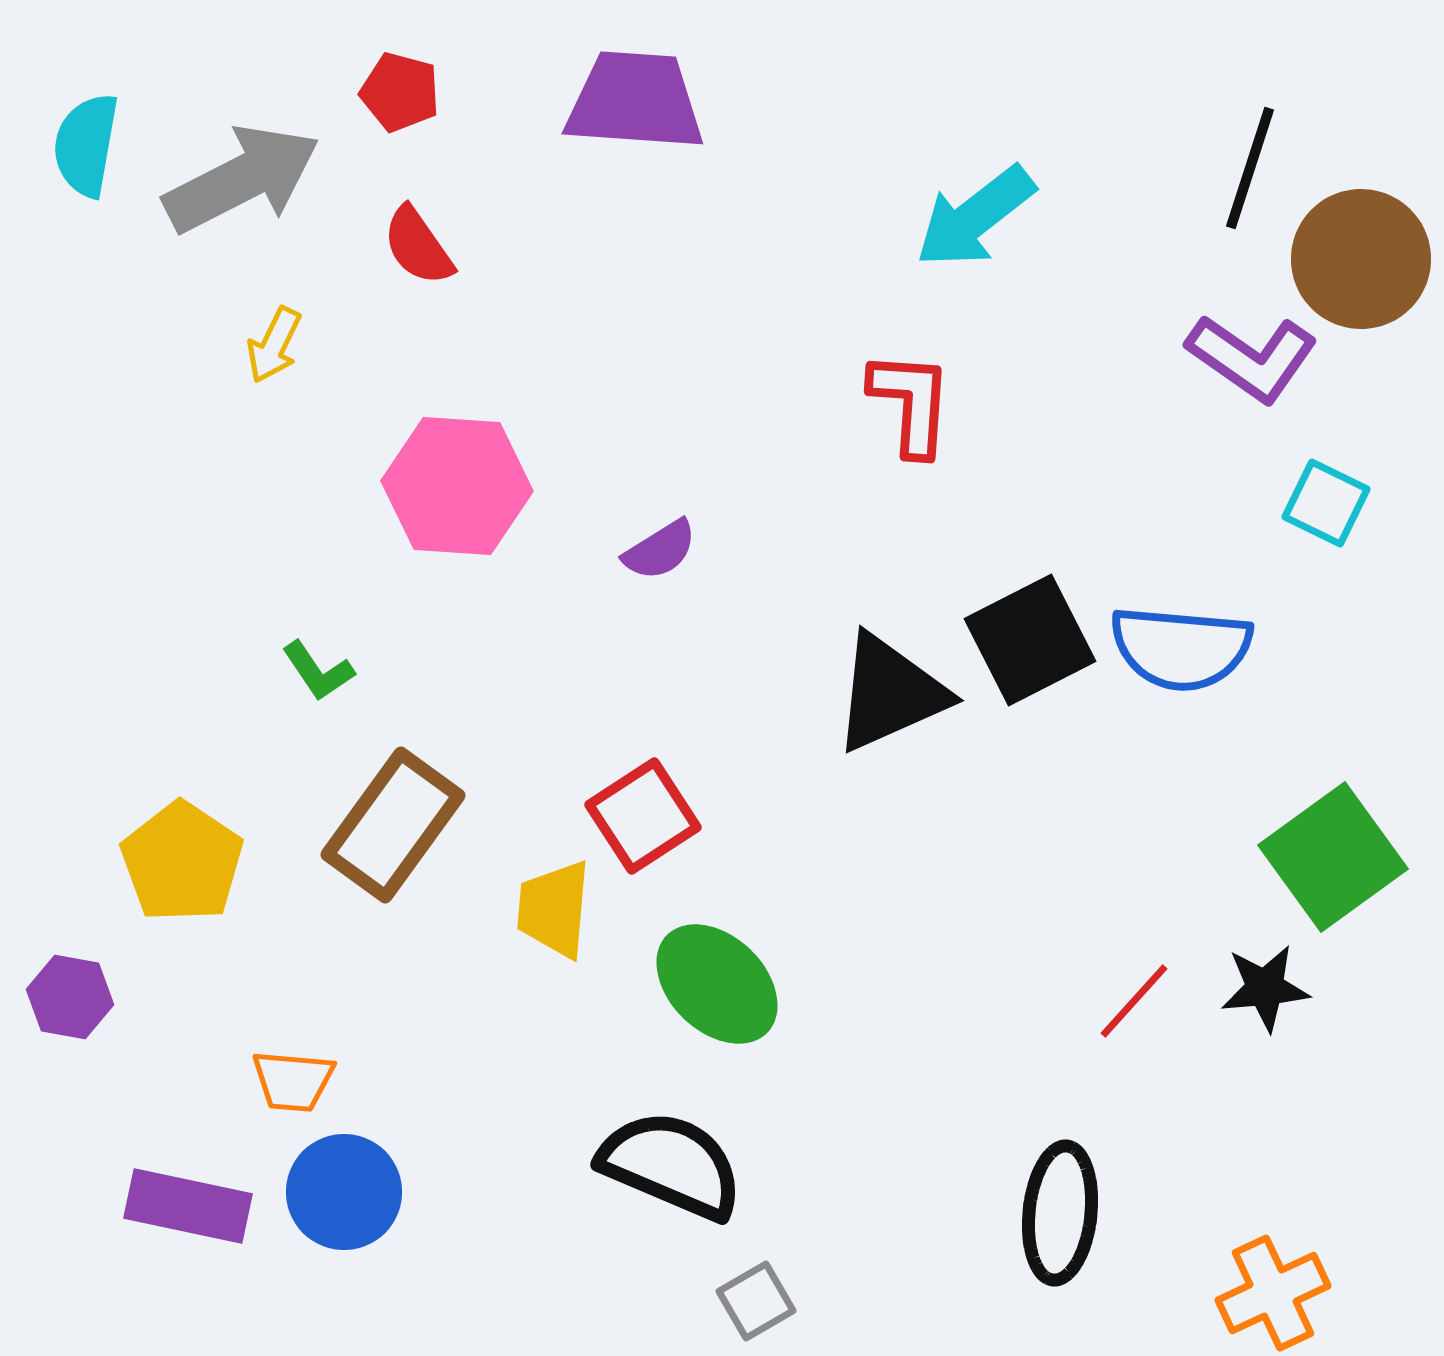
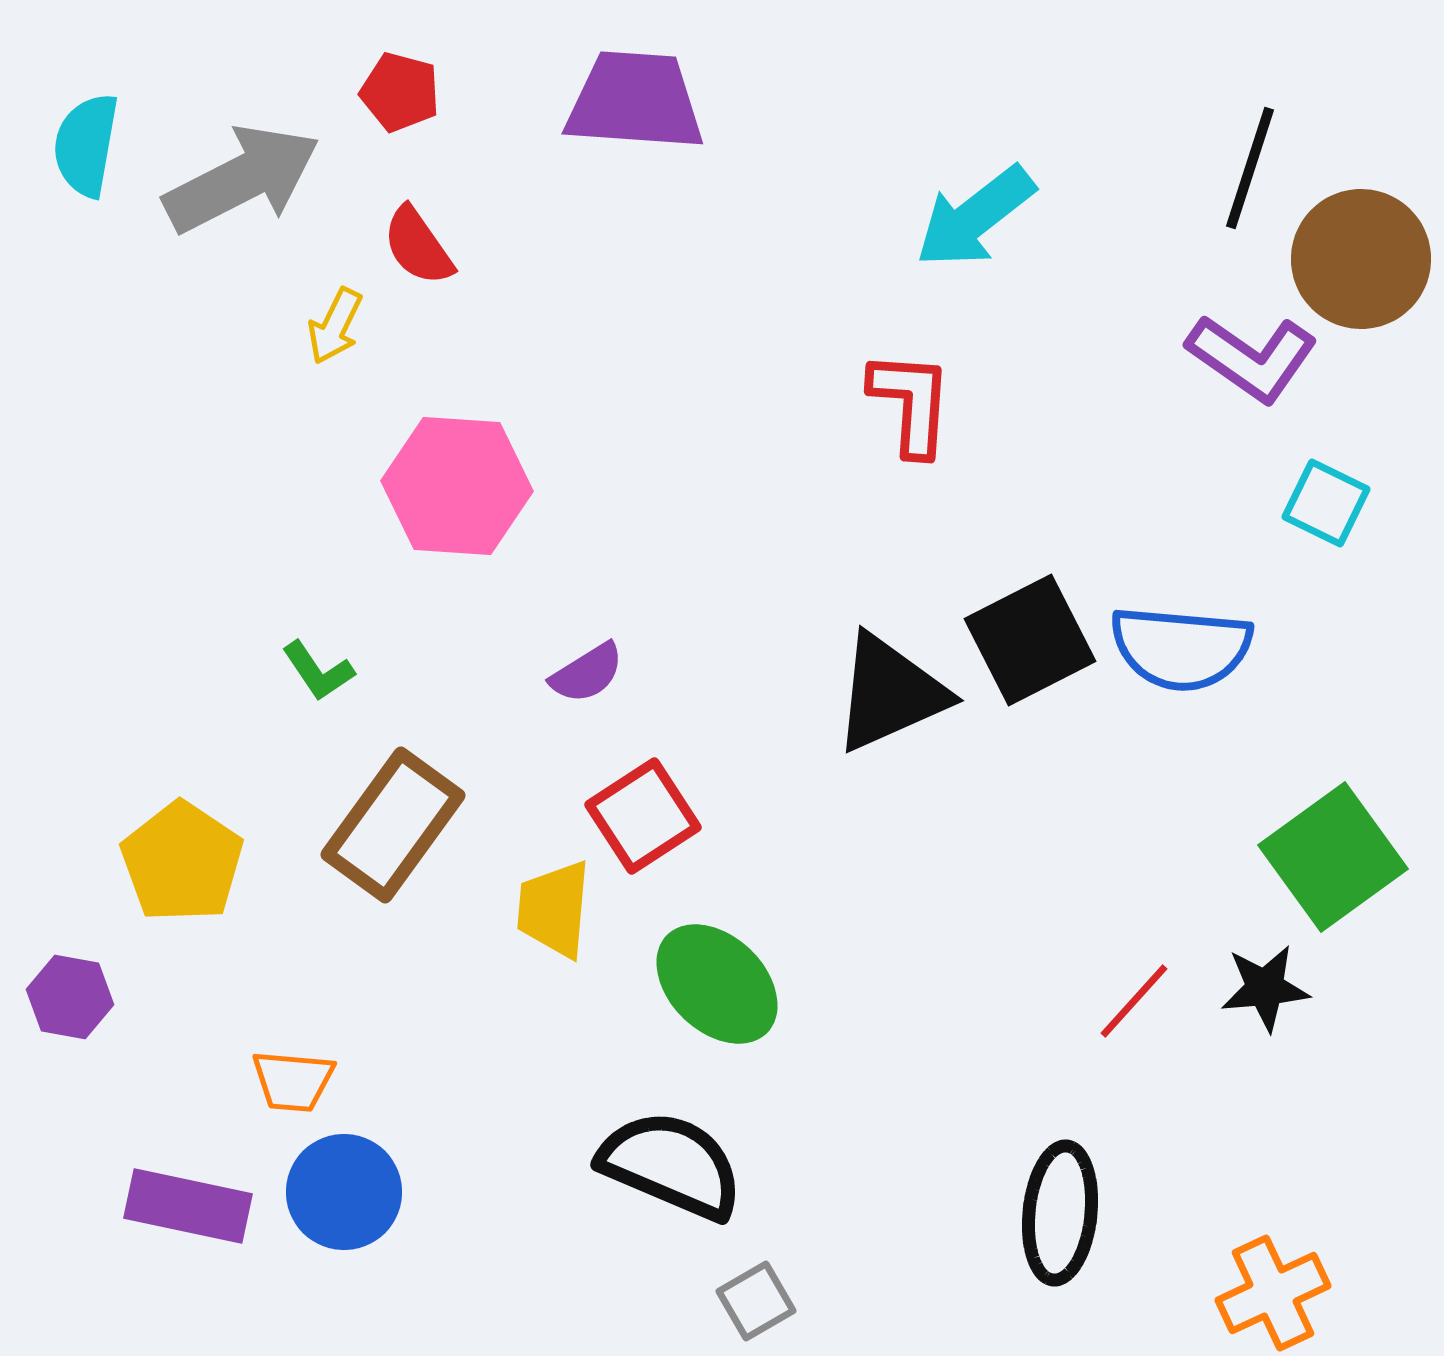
yellow arrow: moved 61 px right, 19 px up
purple semicircle: moved 73 px left, 123 px down
